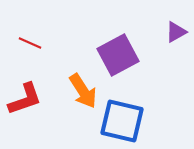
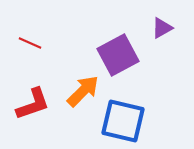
purple triangle: moved 14 px left, 4 px up
orange arrow: rotated 102 degrees counterclockwise
red L-shape: moved 8 px right, 5 px down
blue square: moved 1 px right
